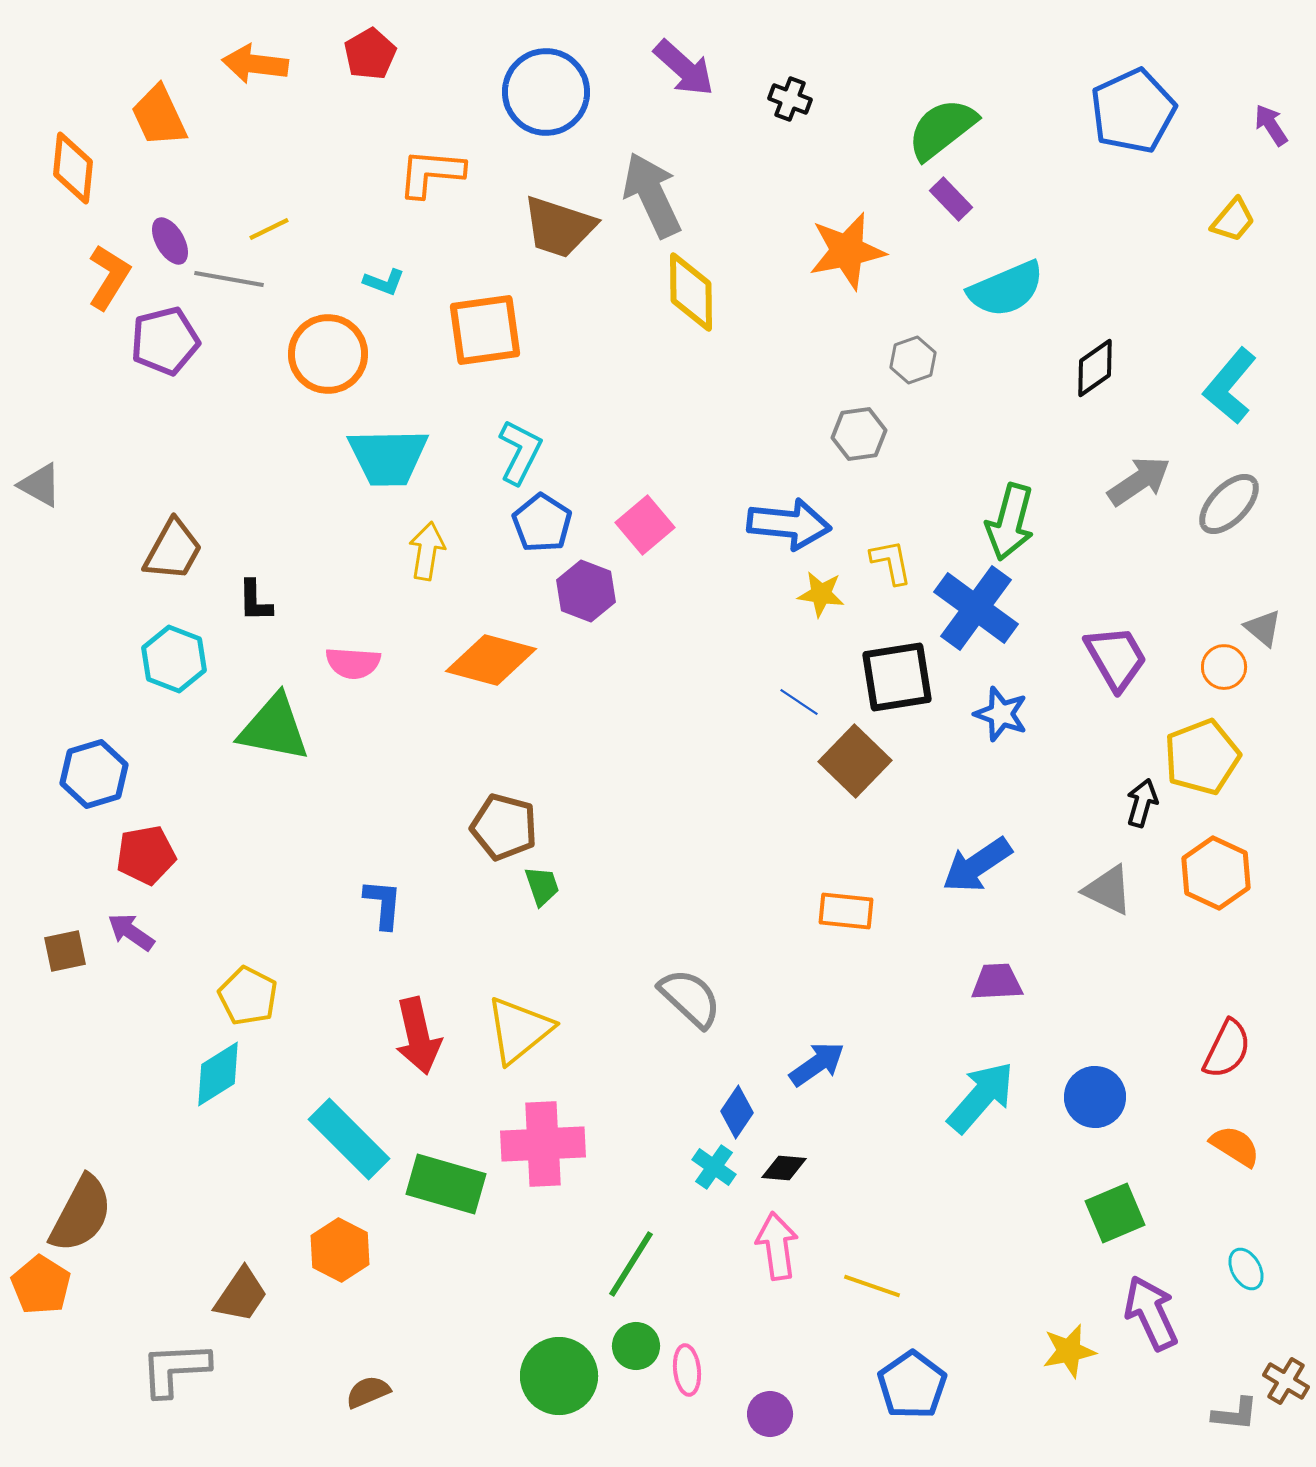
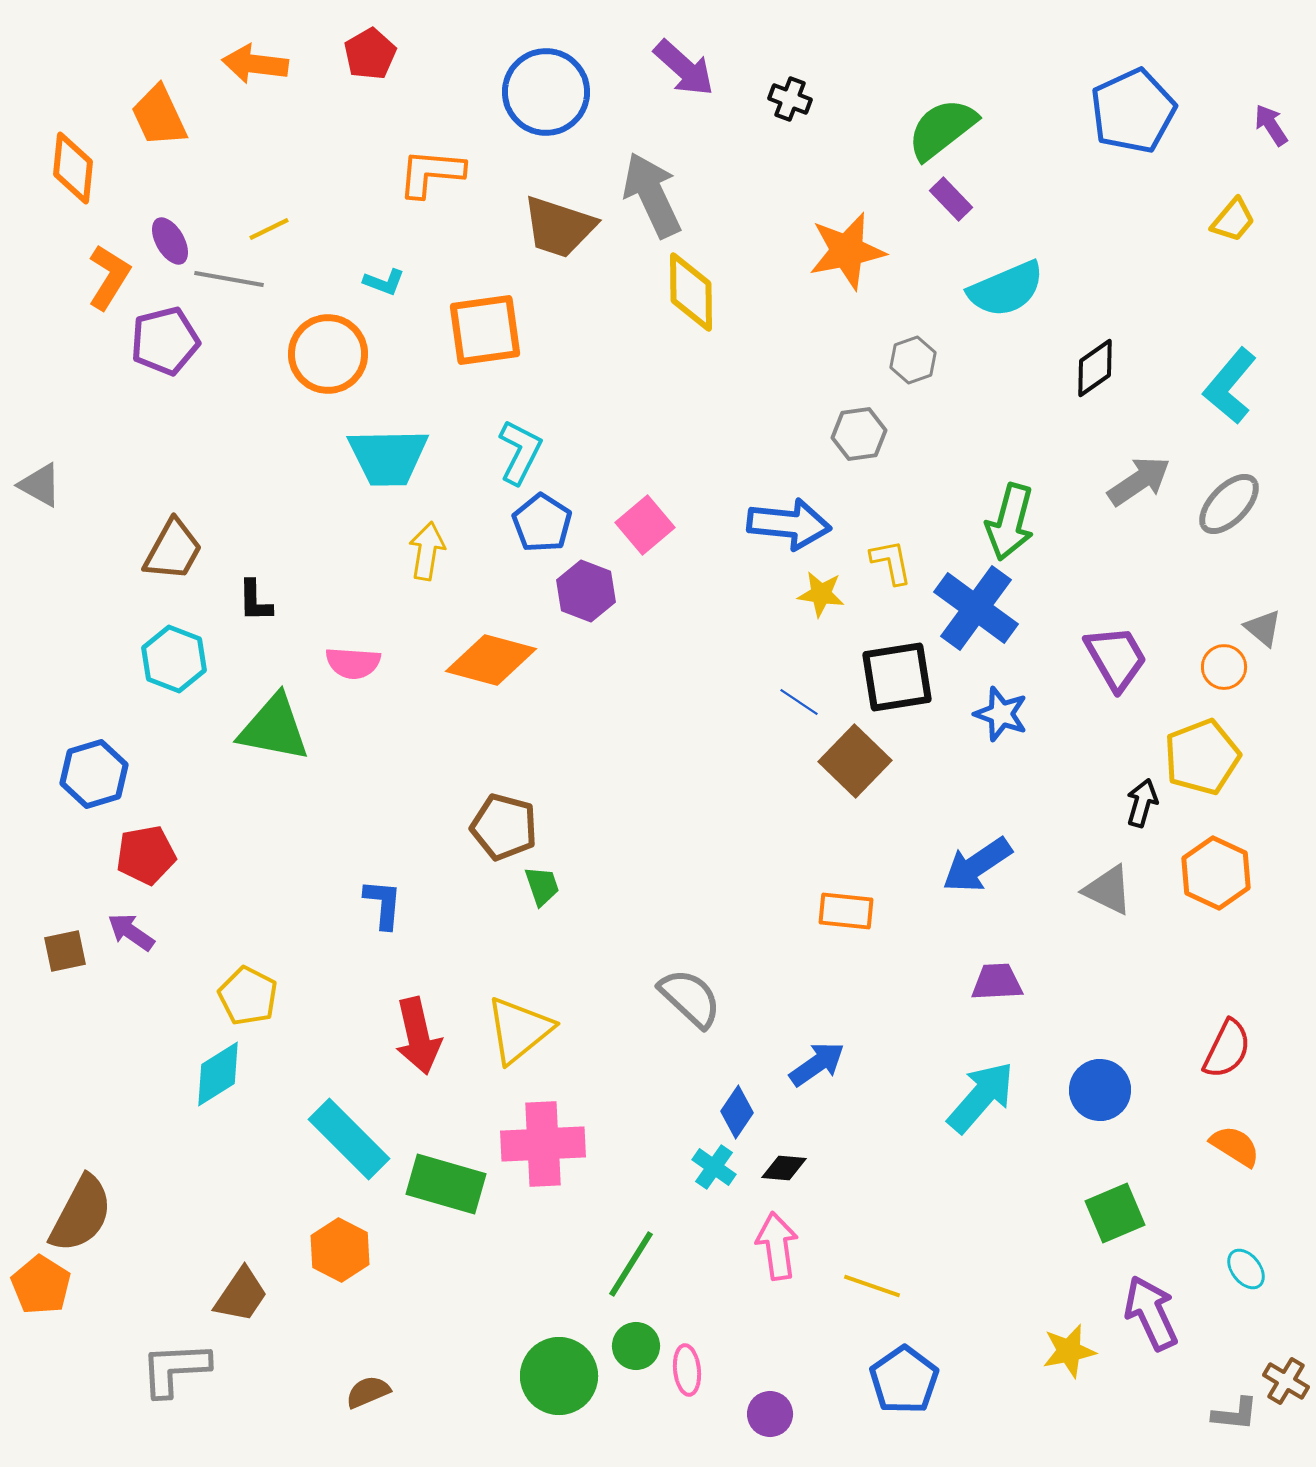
blue circle at (1095, 1097): moved 5 px right, 7 px up
cyan ellipse at (1246, 1269): rotated 9 degrees counterclockwise
blue pentagon at (912, 1385): moved 8 px left, 5 px up
